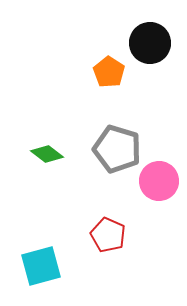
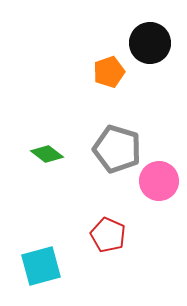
orange pentagon: rotated 20 degrees clockwise
